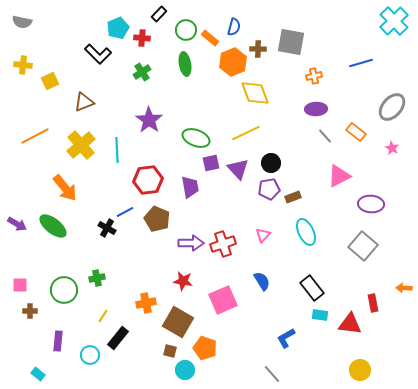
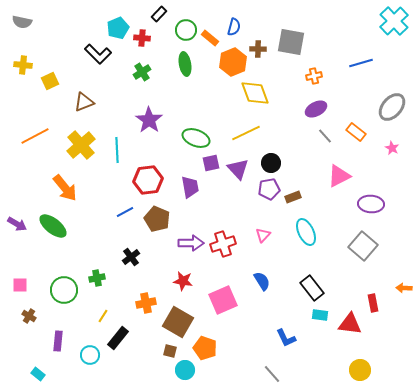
purple ellipse at (316, 109): rotated 25 degrees counterclockwise
black cross at (107, 228): moved 24 px right, 29 px down; rotated 24 degrees clockwise
brown cross at (30, 311): moved 1 px left, 5 px down; rotated 32 degrees clockwise
blue L-shape at (286, 338): rotated 85 degrees counterclockwise
